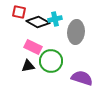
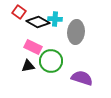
red square: rotated 24 degrees clockwise
cyan cross: rotated 16 degrees clockwise
